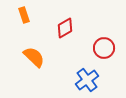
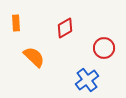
orange rectangle: moved 8 px left, 8 px down; rotated 14 degrees clockwise
